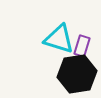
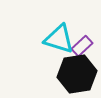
purple rectangle: rotated 30 degrees clockwise
